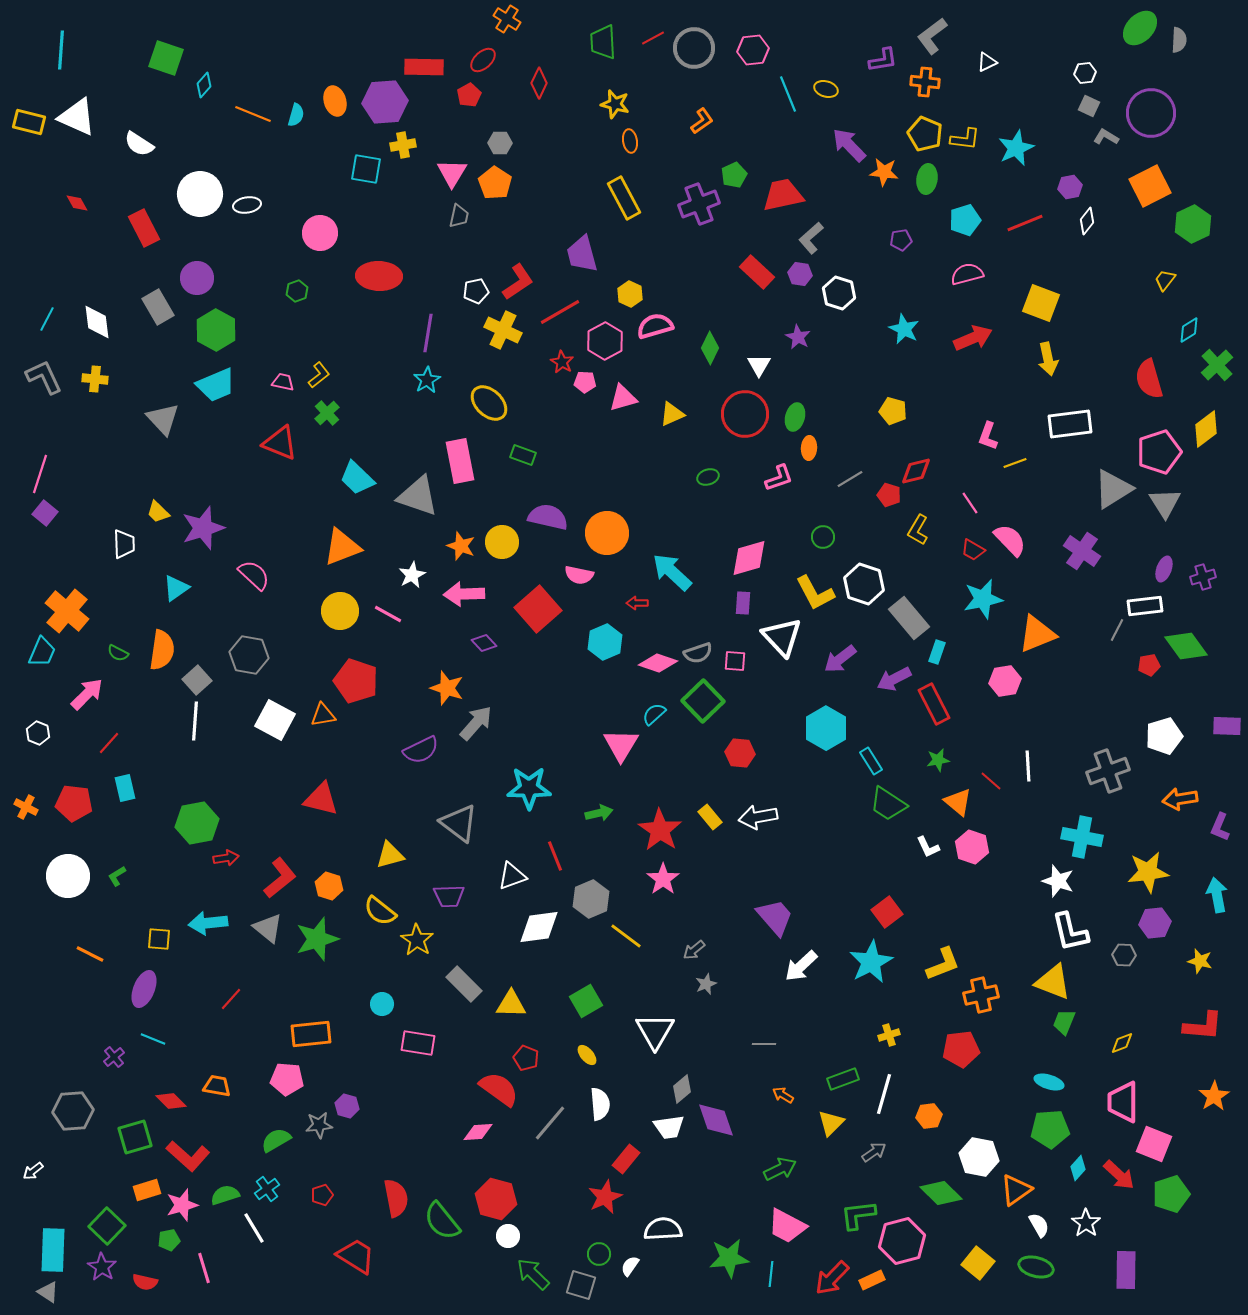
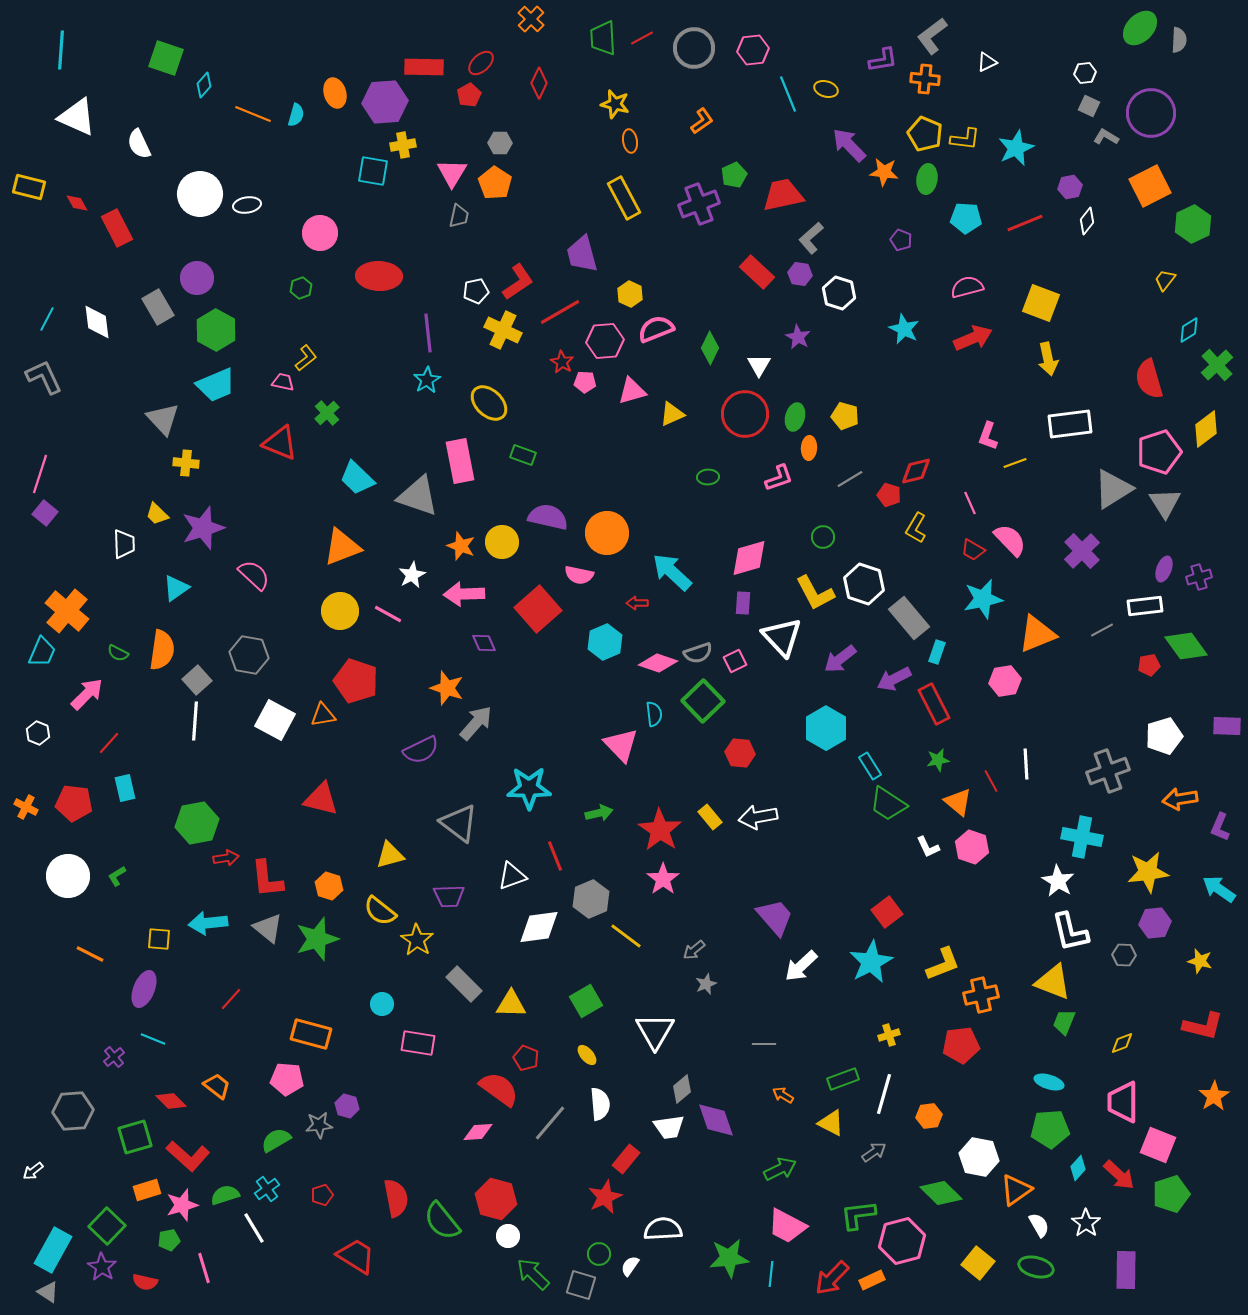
orange cross at (507, 19): moved 24 px right; rotated 12 degrees clockwise
red line at (653, 38): moved 11 px left
green trapezoid at (603, 42): moved 4 px up
red ellipse at (483, 60): moved 2 px left, 3 px down
orange cross at (925, 82): moved 3 px up
orange ellipse at (335, 101): moved 8 px up
yellow rectangle at (29, 122): moved 65 px down
white semicircle at (139, 144): rotated 32 degrees clockwise
cyan square at (366, 169): moved 7 px right, 2 px down
cyan pentagon at (965, 220): moved 1 px right, 2 px up; rotated 20 degrees clockwise
red rectangle at (144, 228): moved 27 px left
purple pentagon at (901, 240): rotated 30 degrees clockwise
pink semicircle at (967, 274): moved 13 px down
green hexagon at (297, 291): moved 4 px right, 3 px up
pink semicircle at (655, 326): moved 1 px right, 3 px down; rotated 6 degrees counterclockwise
purple line at (428, 333): rotated 15 degrees counterclockwise
pink hexagon at (605, 341): rotated 24 degrees clockwise
yellow L-shape at (319, 375): moved 13 px left, 17 px up
yellow cross at (95, 379): moved 91 px right, 84 px down
pink triangle at (623, 398): moved 9 px right, 7 px up
yellow pentagon at (893, 411): moved 48 px left, 5 px down
green ellipse at (708, 477): rotated 15 degrees clockwise
pink line at (970, 503): rotated 10 degrees clockwise
yellow trapezoid at (158, 512): moved 1 px left, 2 px down
yellow L-shape at (918, 530): moved 2 px left, 2 px up
purple cross at (1082, 551): rotated 12 degrees clockwise
purple cross at (1203, 577): moved 4 px left
gray line at (1117, 630): moved 15 px left; rotated 35 degrees clockwise
purple diamond at (484, 643): rotated 20 degrees clockwise
pink square at (735, 661): rotated 30 degrees counterclockwise
cyan semicircle at (654, 714): rotated 125 degrees clockwise
pink triangle at (621, 745): rotated 15 degrees counterclockwise
cyan rectangle at (871, 761): moved 1 px left, 5 px down
white line at (1028, 766): moved 2 px left, 2 px up
red line at (991, 781): rotated 20 degrees clockwise
red L-shape at (280, 878): moved 13 px left, 1 px down; rotated 123 degrees clockwise
white star at (1058, 881): rotated 12 degrees clockwise
cyan arrow at (1217, 895): moved 2 px right, 6 px up; rotated 44 degrees counterclockwise
red L-shape at (1203, 1026): rotated 9 degrees clockwise
orange rectangle at (311, 1034): rotated 21 degrees clockwise
red pentagon at (961, 1049): moved 4 px up
orange trapezoid at (217, 1086): rotated 28 degrees clockwise
yellow triangle at (831, 1123): rotated 48 degrees counterclockwise
pink square at (1154, 1144): moved 4 px right, 1 px down
cyan rectangle at (53, 1250): rotated 27 degrees clockwise
